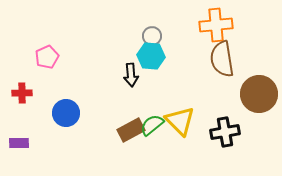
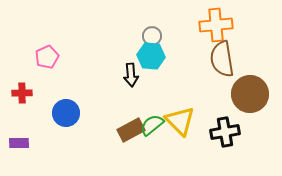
brown circle: moved 9 px left
